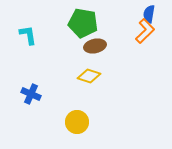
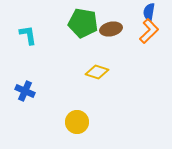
blue semicircle: moved 2 px up
orange L-shape: moved 4 px right
brown ellipse: moved 16 px right, 17 px up
yellow diamond: moved 8 px right, 4 px up
blue cross: moved 6 px left, 3 px up
